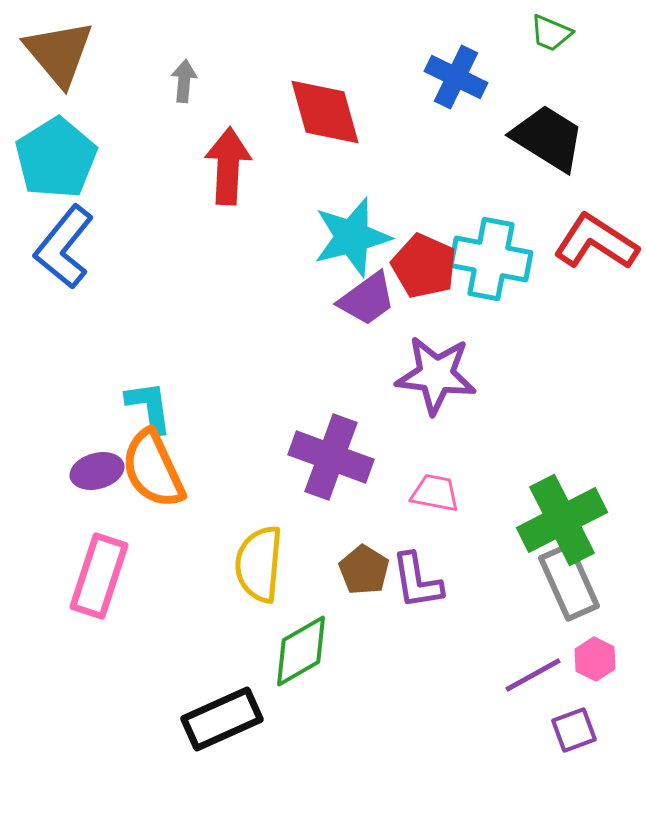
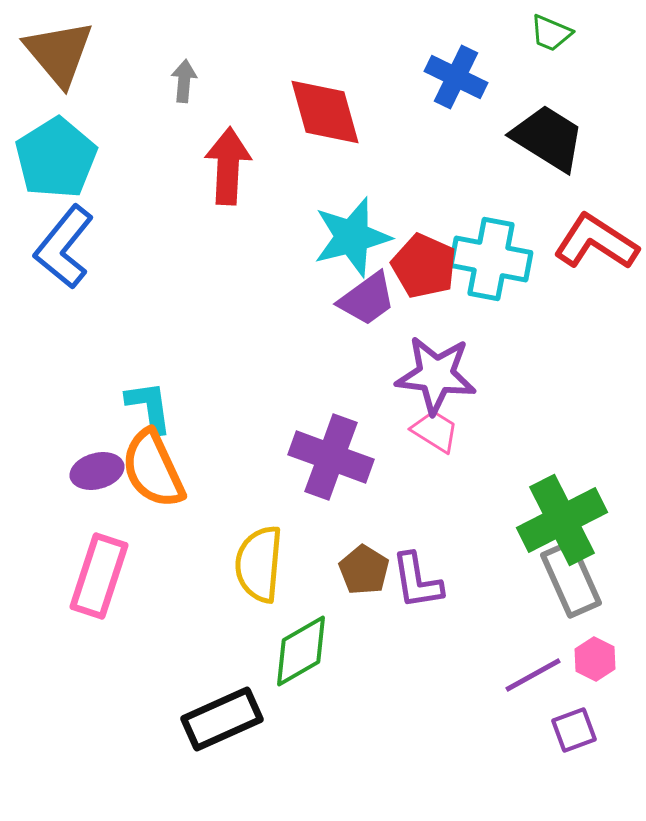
pink trapezoid: moved 62 px up; rotated 21 degrees clockwise
gray rectangle: moved 2 px right, 3 px up
